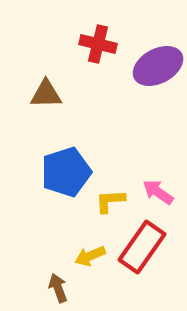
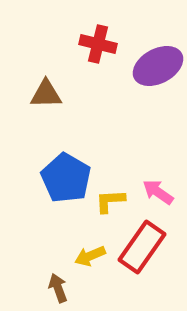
blue pentagon: moved 6 px down; rotated 24 degrees counterclockwise
